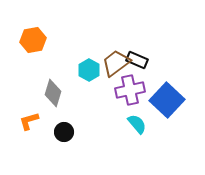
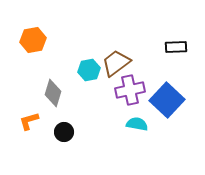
black rectangle: moved 39 px right, 13 px up; rotated 25 degrees counterclockwise
cyan hexagon: rotated 20 degrees clockwise
cyan semicircle: rotated 40 degrees counterclockwise
